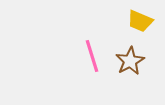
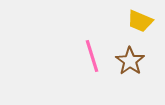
brown star: rotated 8 degrees counterclockwise
